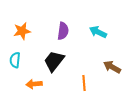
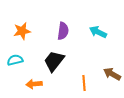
cyan semicircle: rotated 70 degrees clockwise
brown arrow: moved 7 px down
